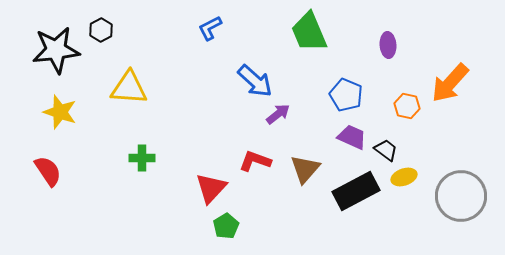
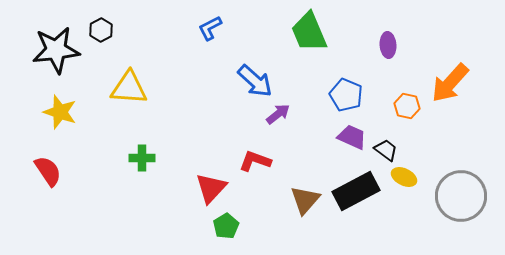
brown triangle: moved 31 px down
yellow ellipse: rotated 45 degrees clockwise
